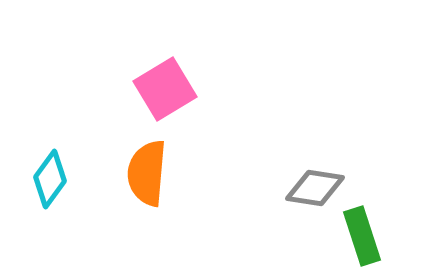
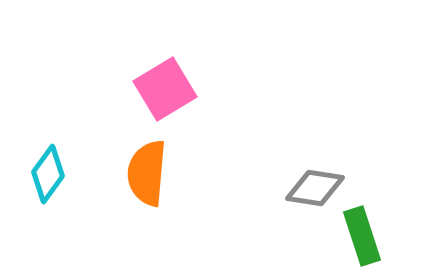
cyan diamond: moved 2 px left, 5 px up
